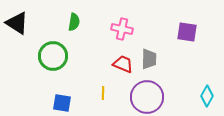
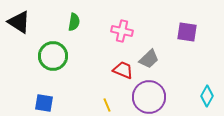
black triangle: moved 2 px right, 1 px up
pink cross: moved 2 px down
gray trapezoid: rotated 45 degrees clockwise
red trapezoid: moved 6 px down
yellow line: moved 4 px right, 12 px down; rotated 24 degrees counterclockwise
purple circle: moved 2 px right
blue square: moved 18 px left
